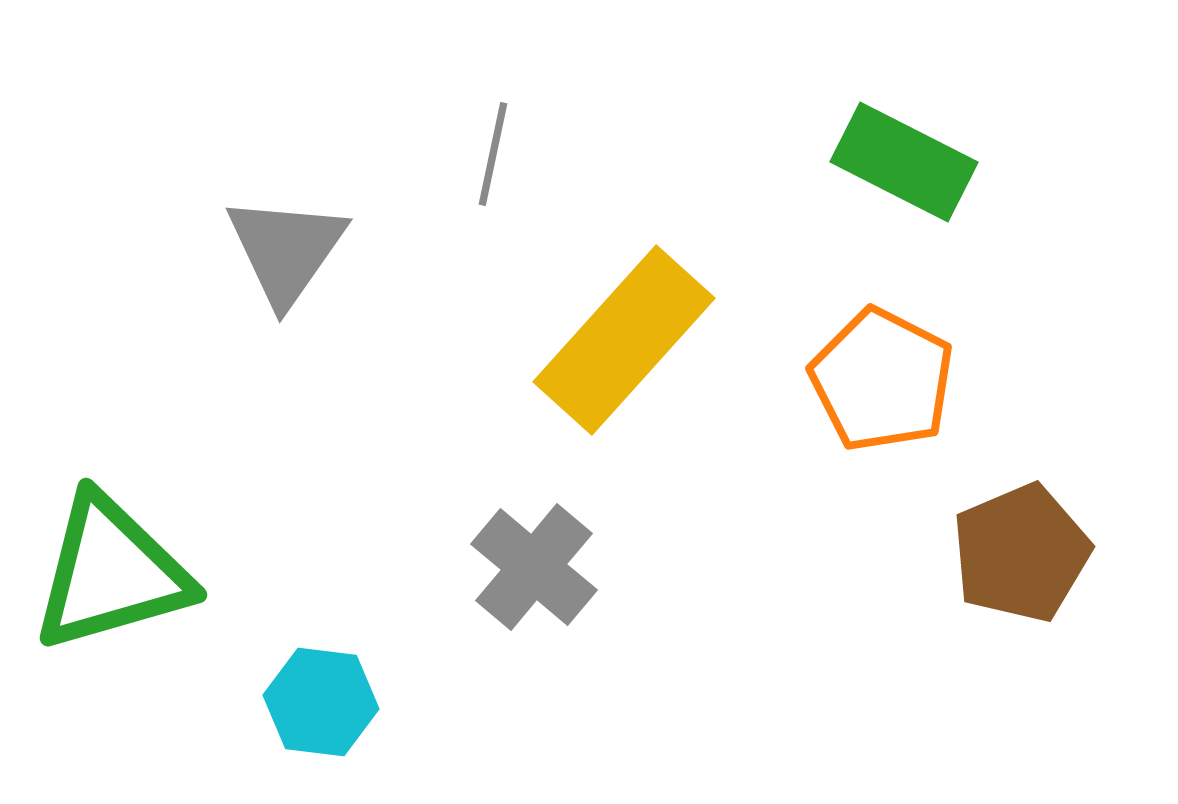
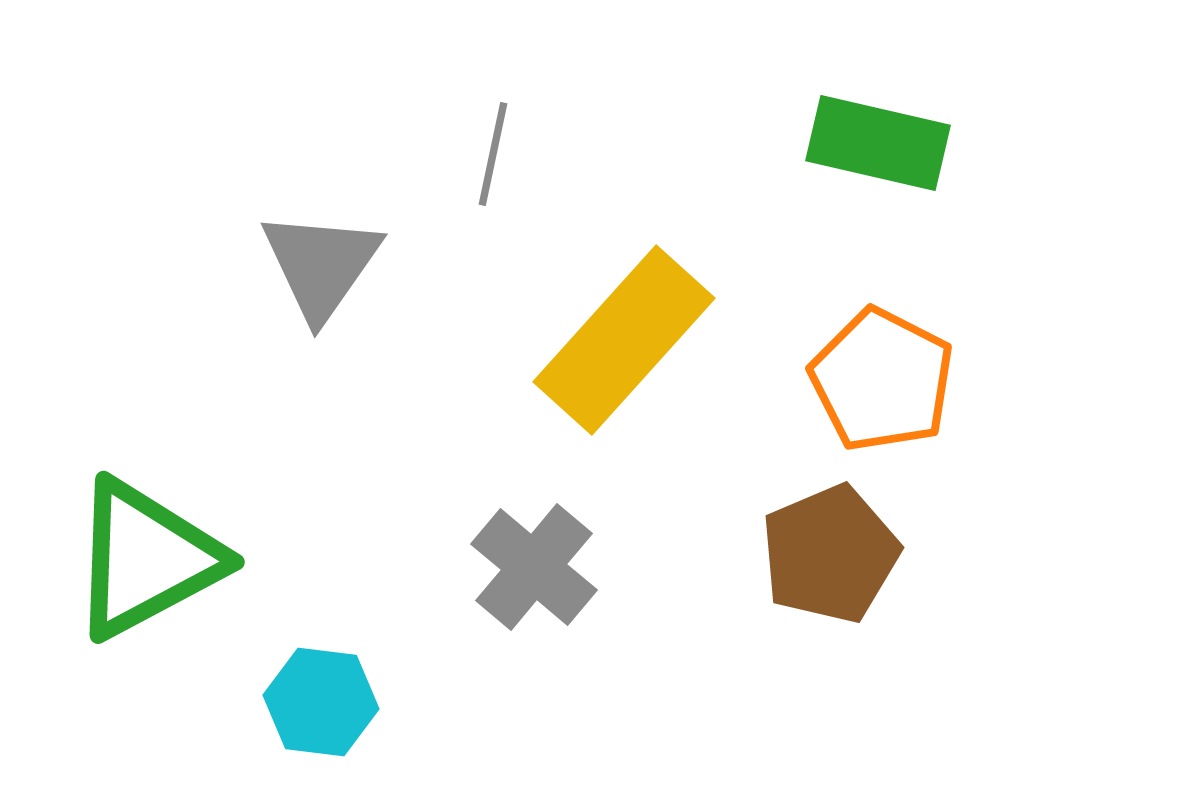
green rectangle: moved 26 px left, 19 px up; rotated 14 degrees counterclockwise
gray triangle: moved 35 px right, 15 px down
brown pentagon: moved 191 px left, 1 px down
green triangle: moved 35 px right, 14 px up; rotated 12 degrees counterclockwise
